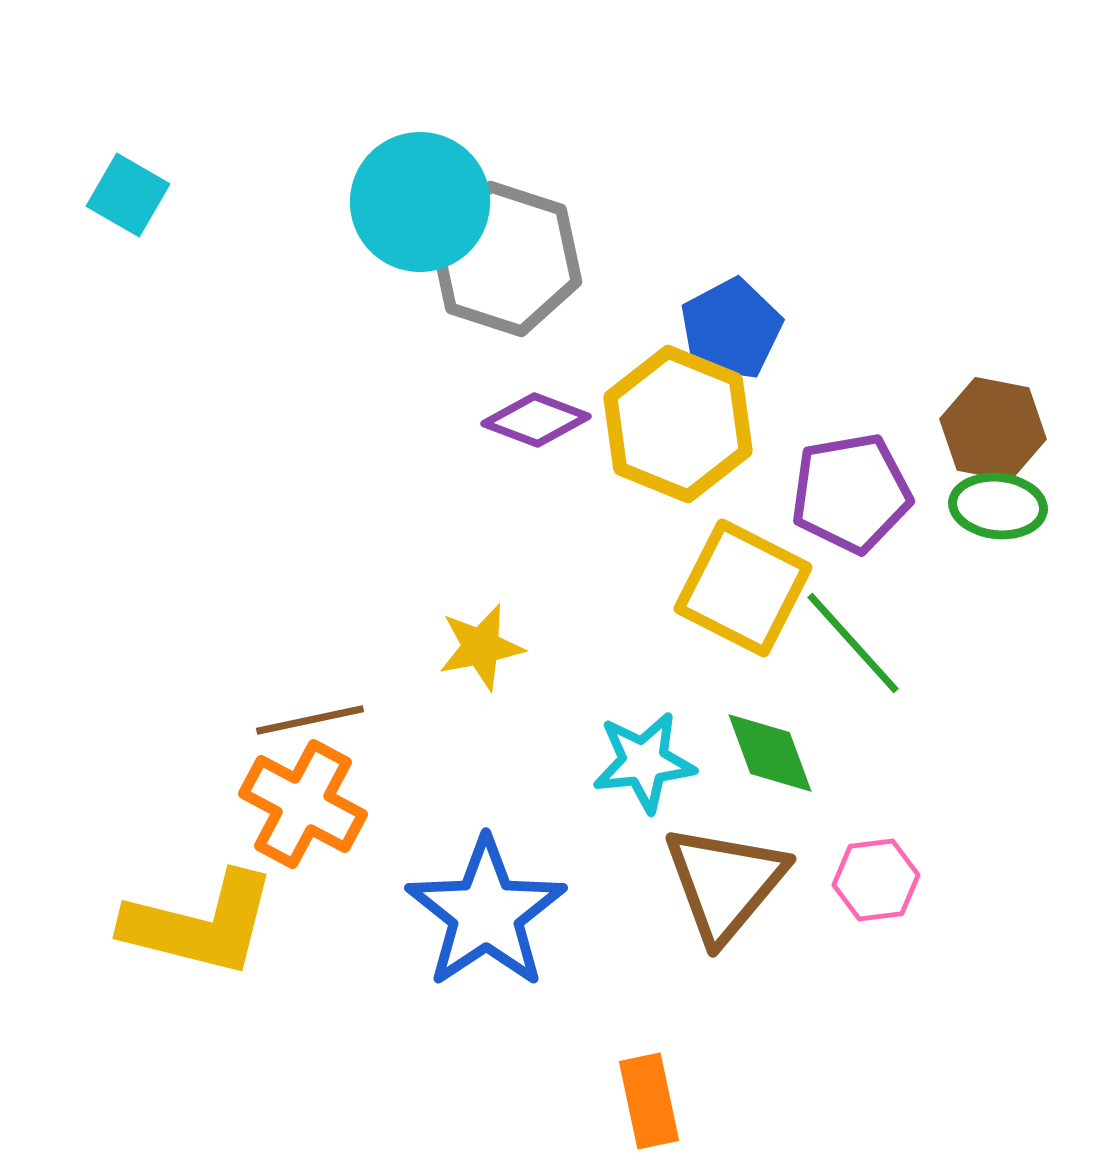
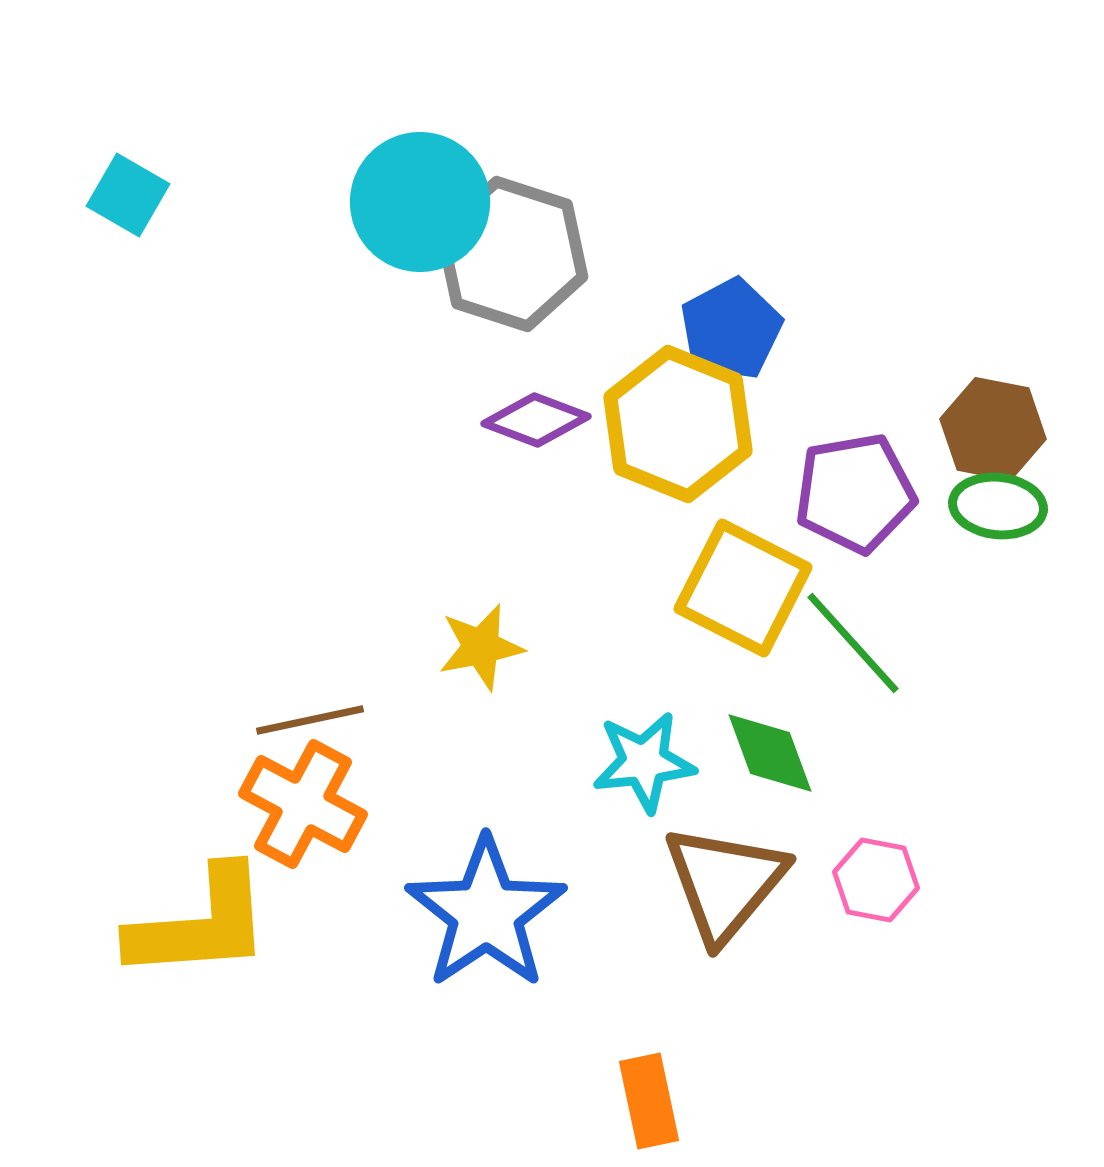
gray hexagon: moved 6 px right, 5 px up
purple pentagon: moved 4 px right
pink hexagon: rotated 18 degrees clockwise
yellow L-shape: rotated 18 degrees counterclockwise
